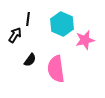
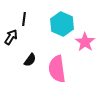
black line: moved 4 px left
black arrow: moved 4 px left, 2 px down
pink star: moved 2 px down; rotated 24 degrees counterclockwise
pink semicircle: moved 1 px right
